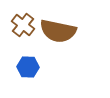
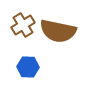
brown cross: rotated 20 degrees clockwise
